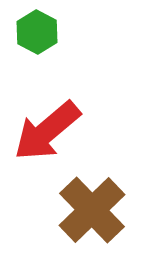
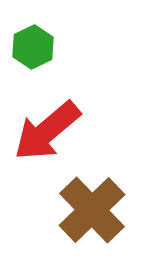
green hexagon: moved 4 px left, 15 px down; rotated 6 degrees clockwise
